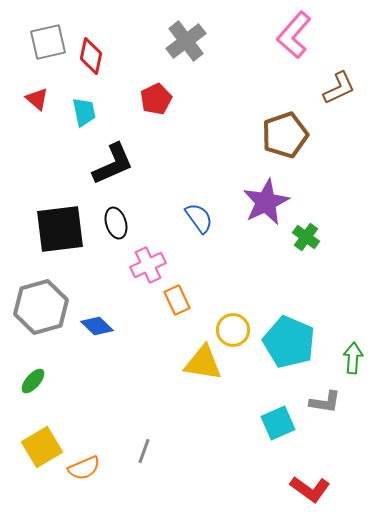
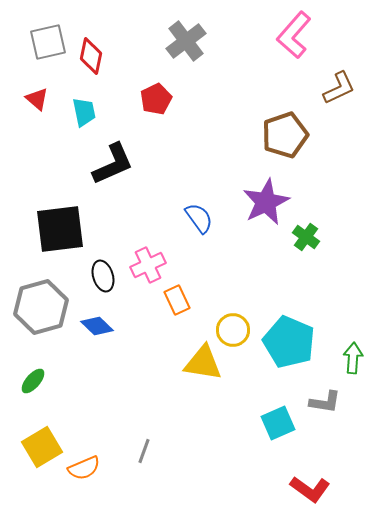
black ellipse: moved 13 px left, 53 px down
